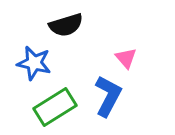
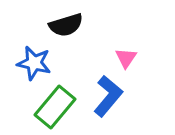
pink triangle: rotated 15 degrees clockwise
blue L-shape: rotated 12 degrees clockwise
green rectangle: rotated 18 degrees counterclockwise
